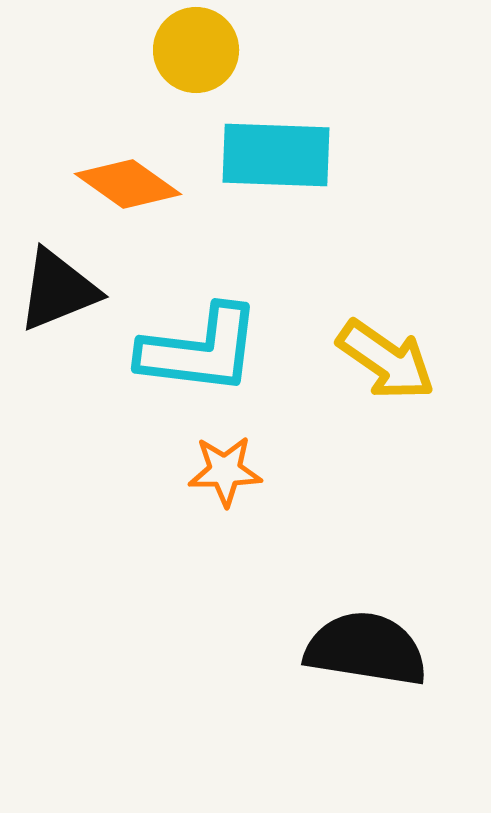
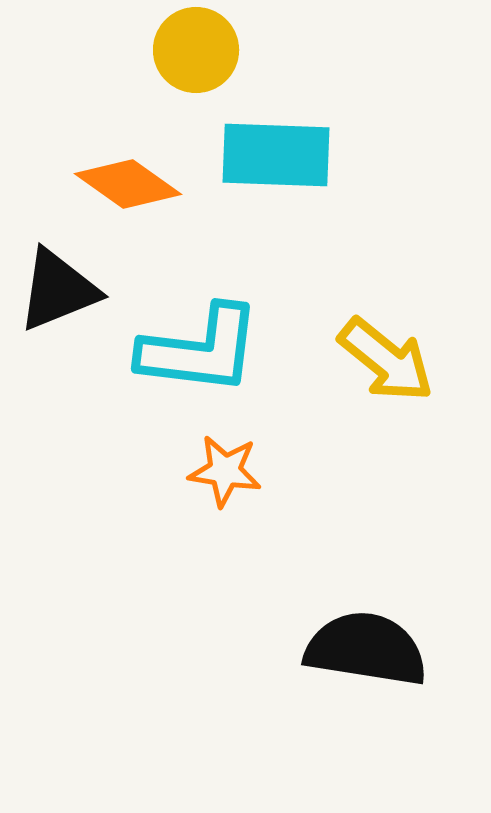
yellow arrow: rotated 4 degrees clockwise
orange star: rotated 10 degrees clockwise
